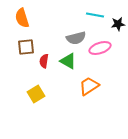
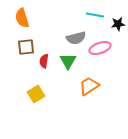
green triangle: rotated 30 degrees clockwise
